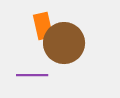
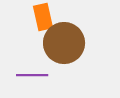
orange rectangle: moved 9 px up
